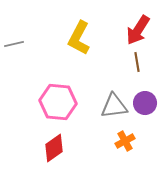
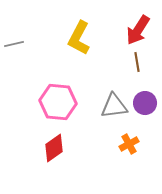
orange cross: moved 4 px right, 3 px down
